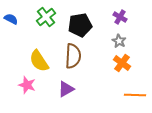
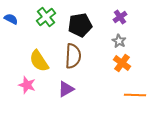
purple cross: rotated 24 degrees clockwise
